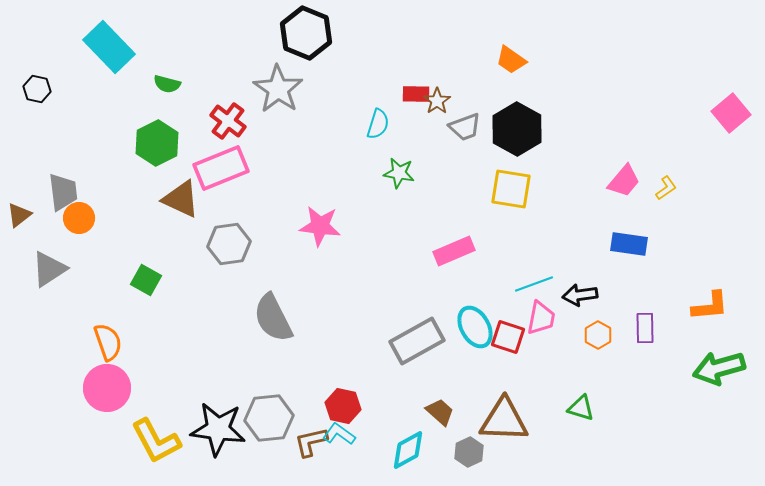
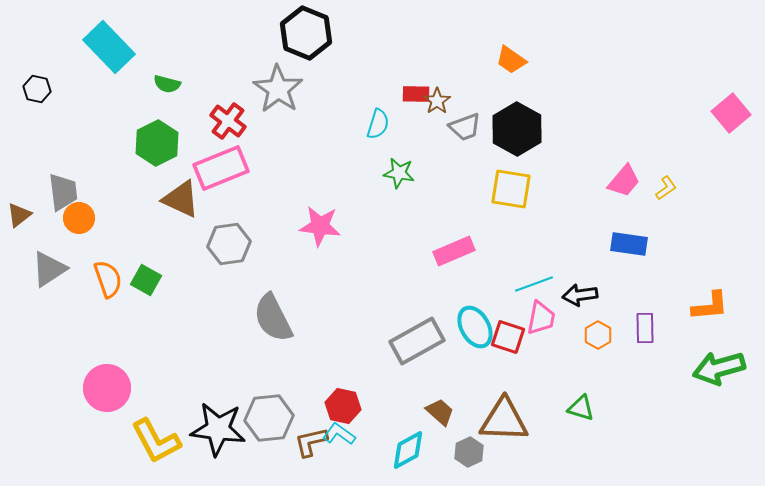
orange semicircle at (108, 342): moved 63 px up
